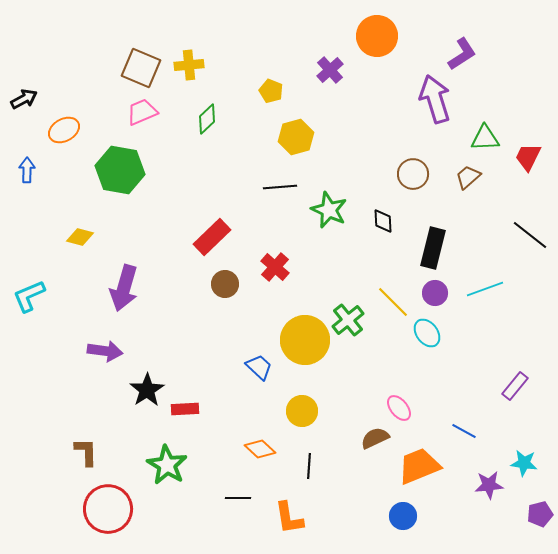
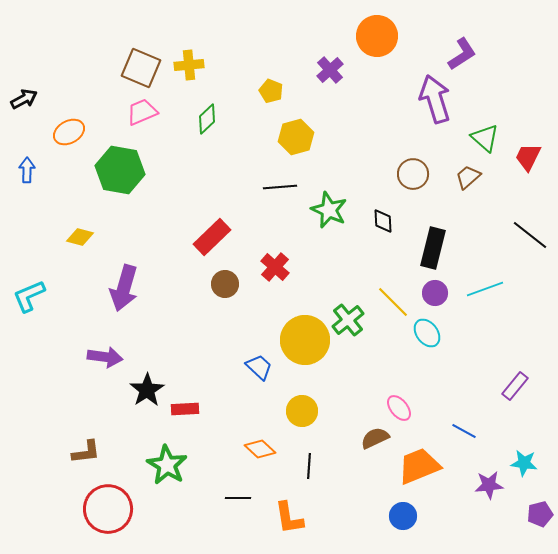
orange ellipse at (64, 130): moved 5 px right, 2 px down
green triangle at (485, 138): rotated 44 degrees clockwise
purple arrow at (105, 351): moved 6 px down
brown L-shape at (86, 452): rotated 84 degrees clockwise
